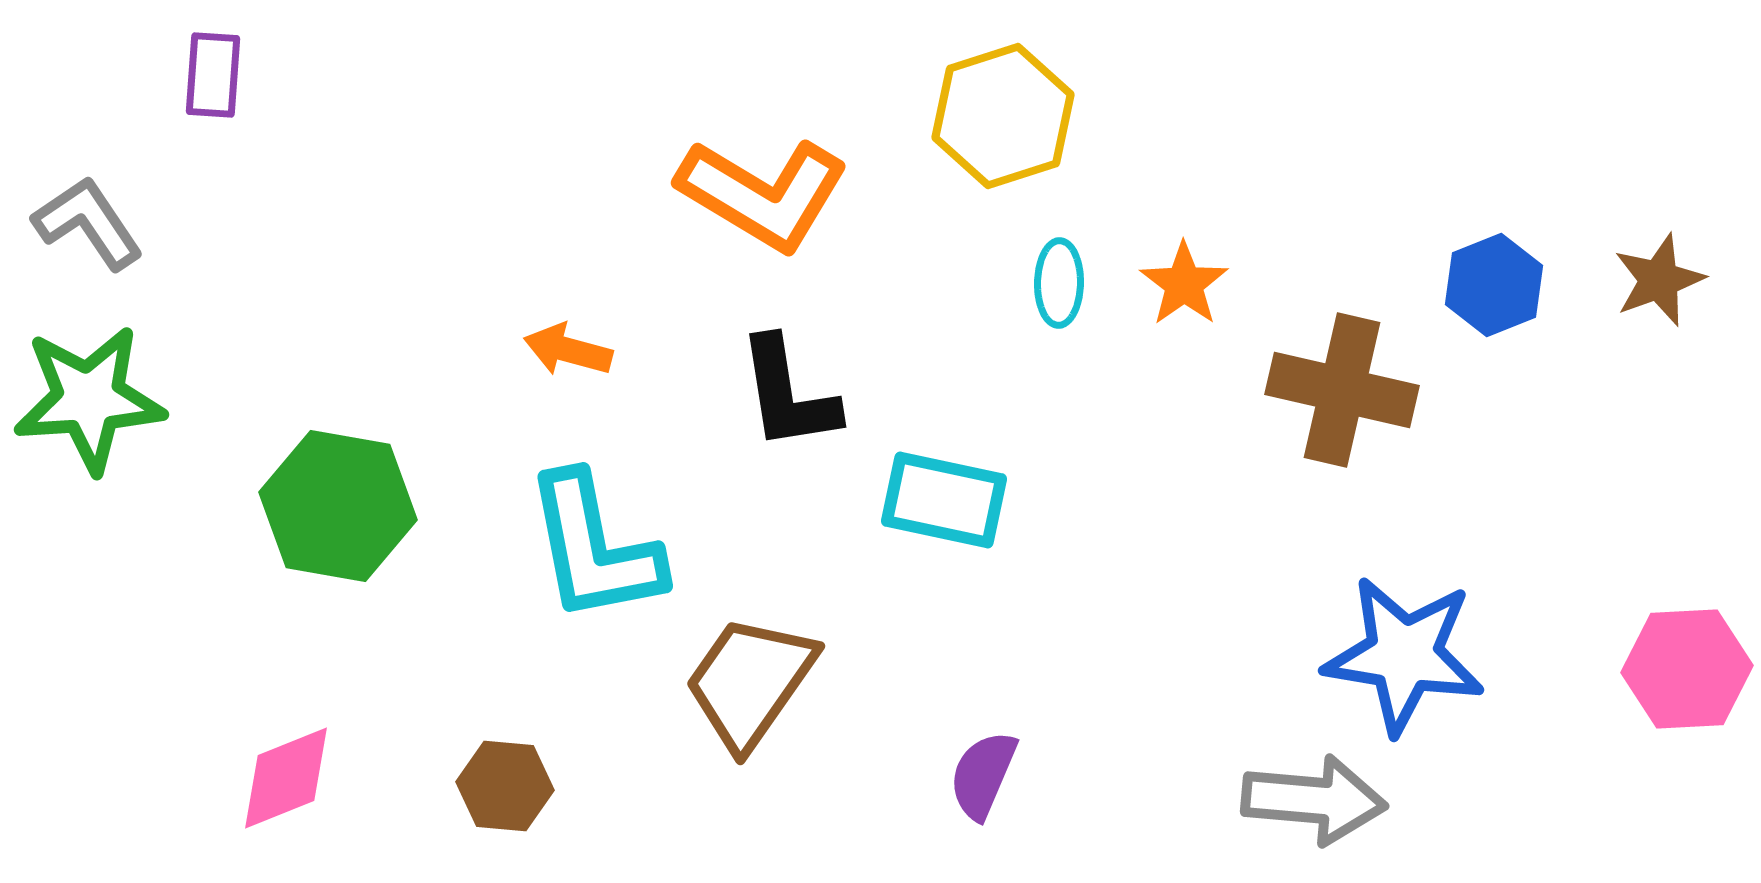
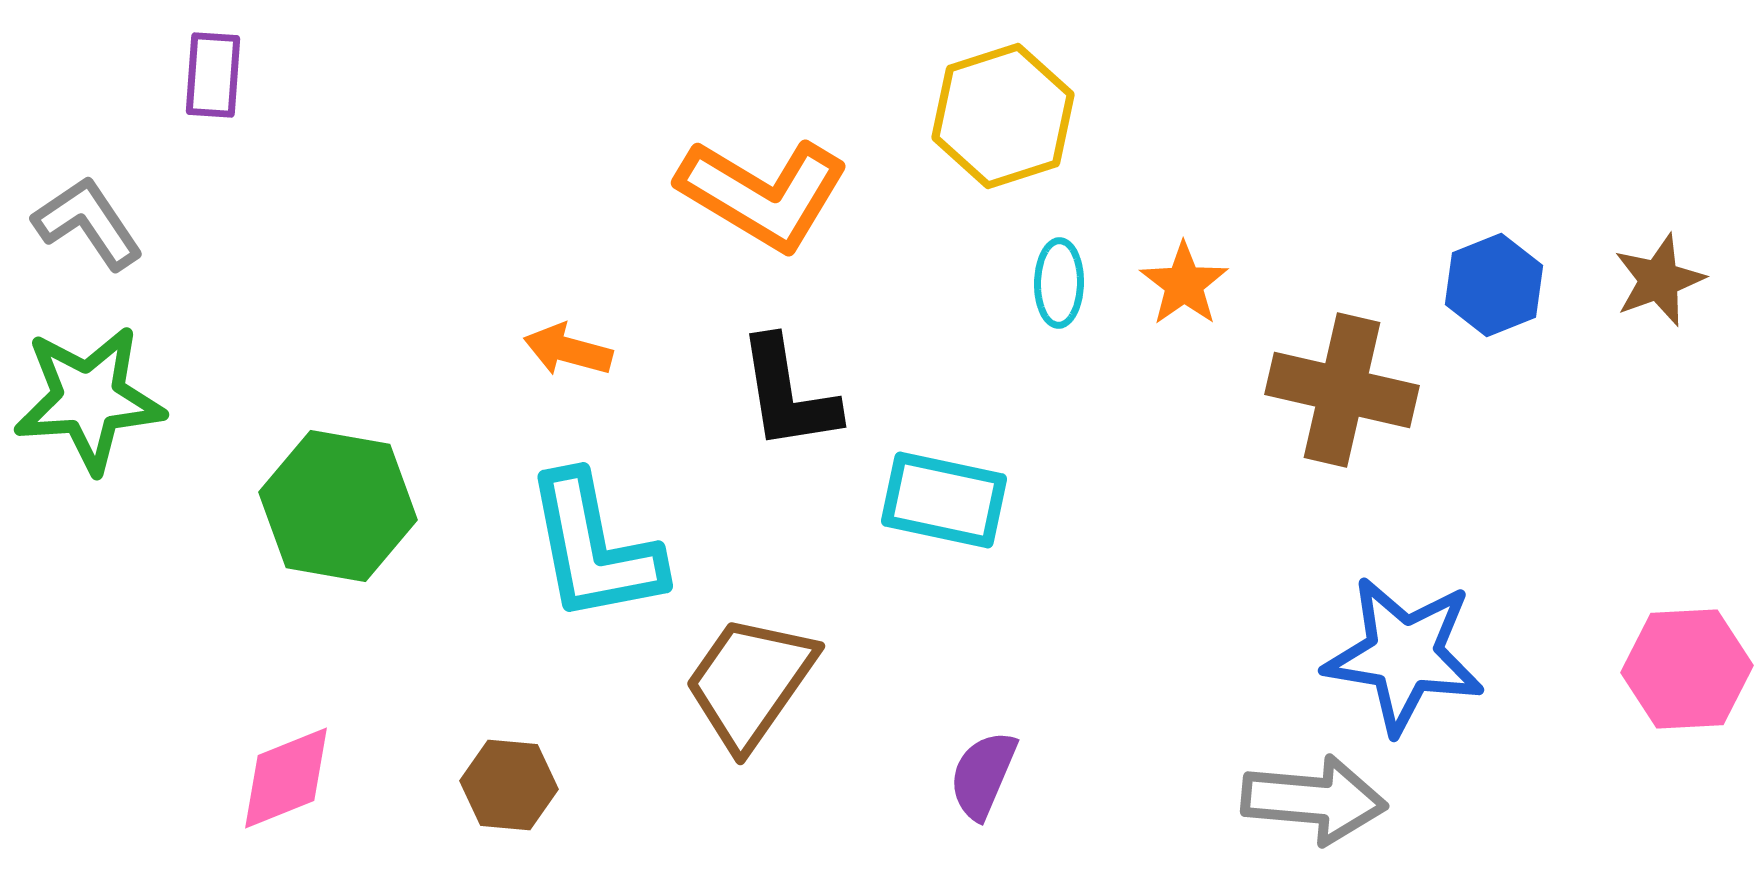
brown hexagon: moved 4 px right, 1 px up
